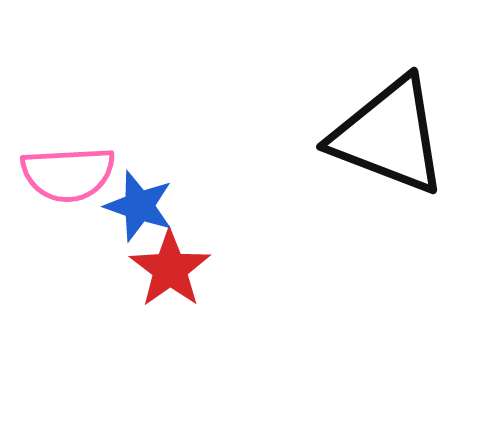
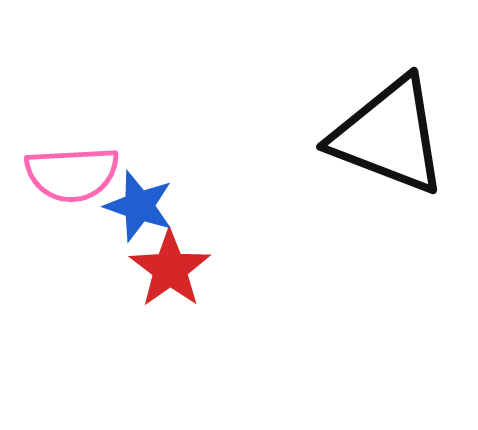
pink semicircle: moved 4 px right
